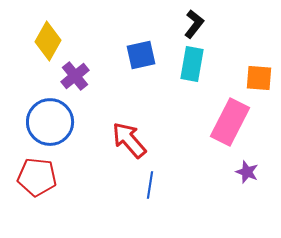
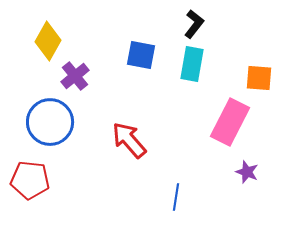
blue square: rotated 24 degrees clockwise
red pentagon: moved 7 px left, 3 px down
blue line: moved 26 px right, 12 px down
